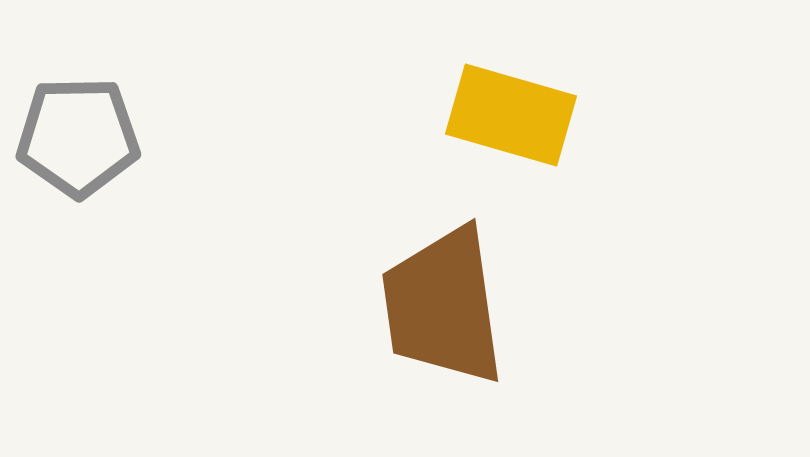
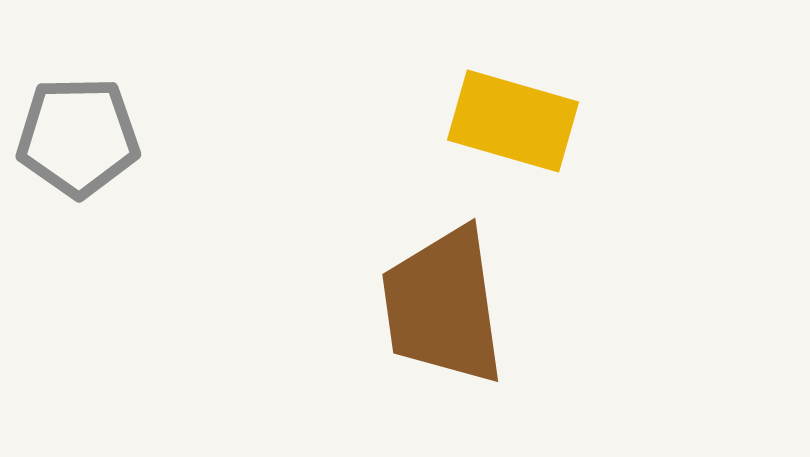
yellow rectangle: moved 2 px right, 6 px down
